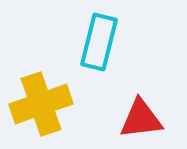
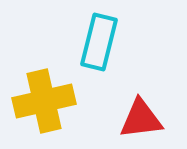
yellow cross: moved 3 px right, 3 px up; rotated 6 degrees clockwise
